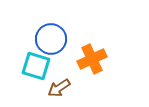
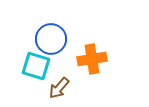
orange cross: rotated 16 degrees clockwise
brown arrow: rotated 15 degrees counterclockwise
